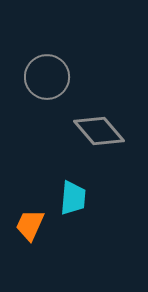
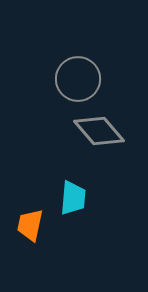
gray circle: moved 31 px right, 2 px down
orange trapezoid: rotated 12 degrees counterclockwise
